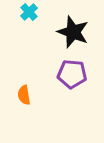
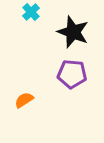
cyan cross: moved 2 px right
orange semicircle: moved 5 px down; rotated 66 degrees clockwise
